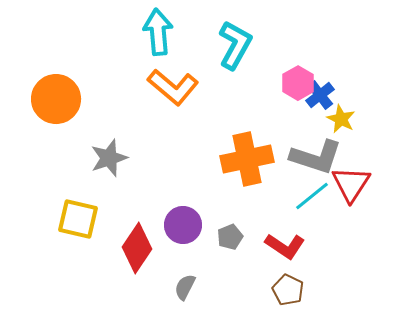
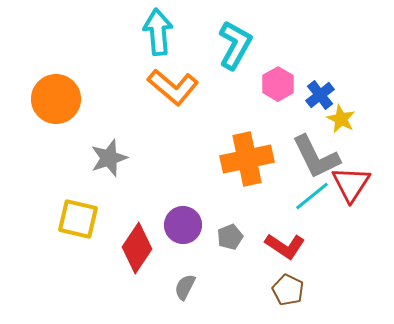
pink hexagon: moved 20 px left, 1 px down
gray L-shape: rotated 46 degrees clockwise
